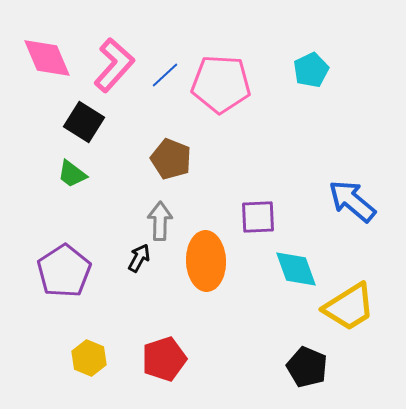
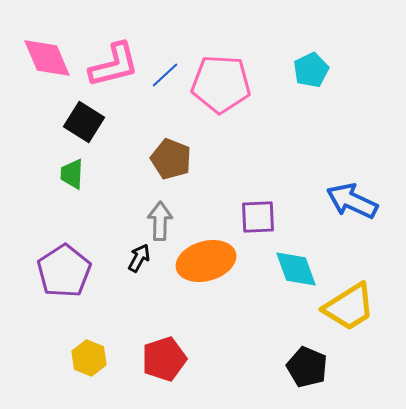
pink L-shape: rotated 34 degrees clockwise
green trapezoid: rotated 56 degrees clockwise
blue arrow: rotated 15 degrees counterclockwise
orange ellipse: rotated 76 degrees clockwise
